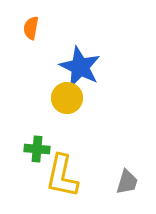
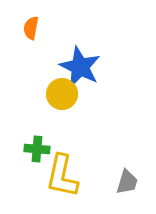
yellow circle: moved 5 px left, 4 px up
